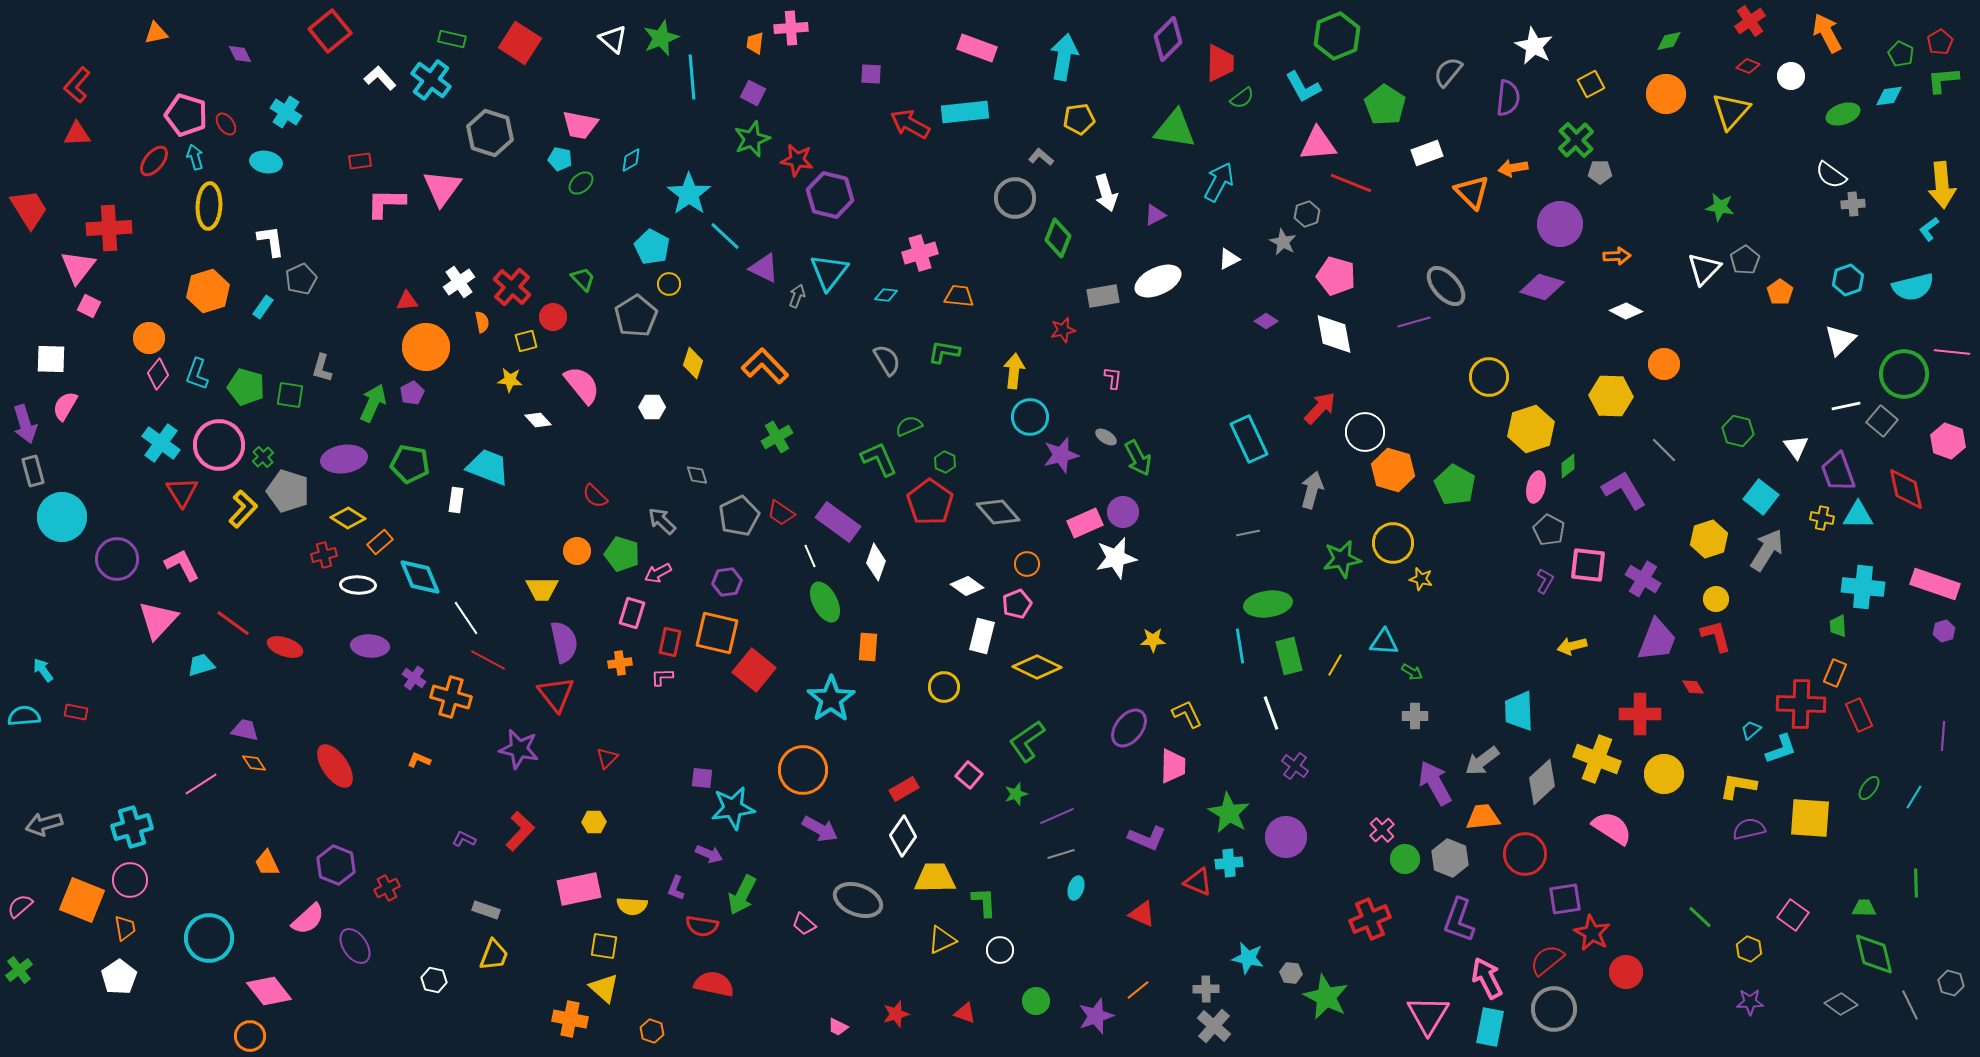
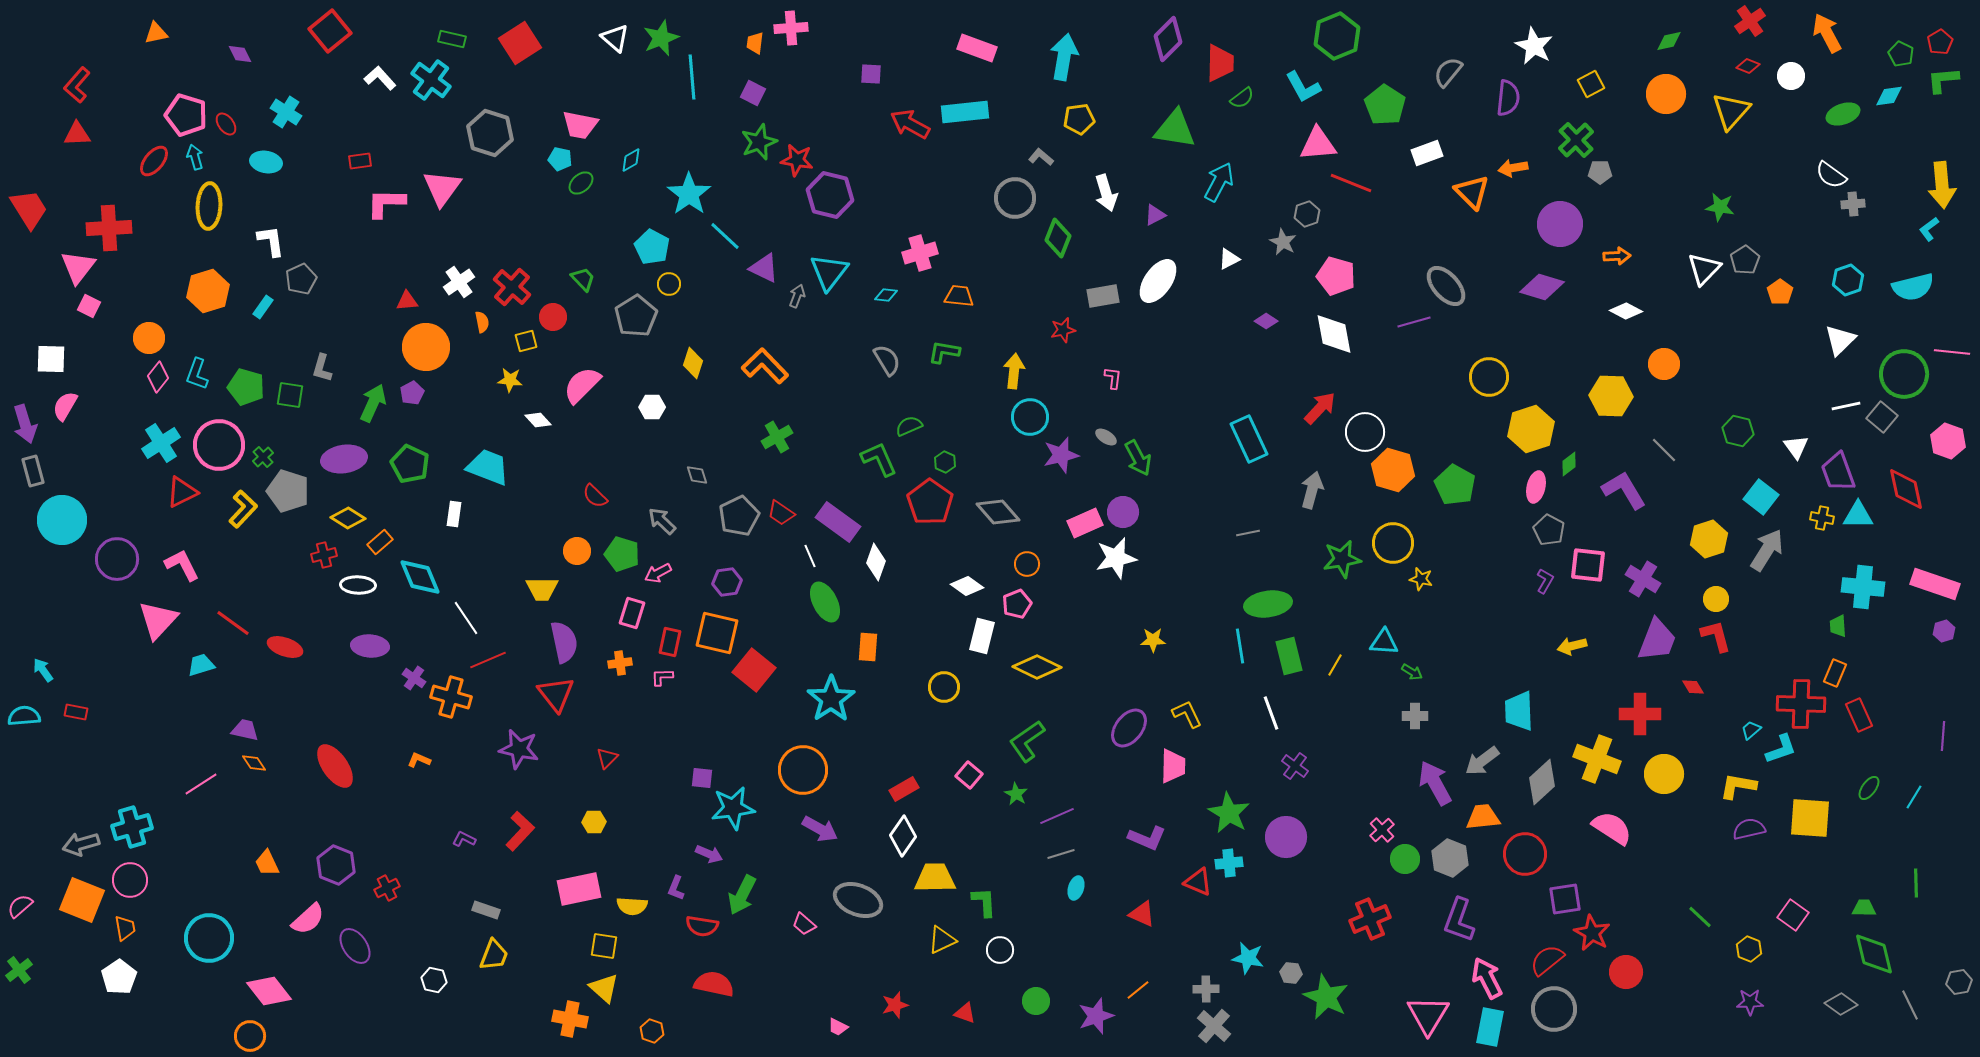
white triangle at (613, 39): moved 2 px right, 1 px up
red square at (520, 43): rotated 24 degrees clockwise
green star at (752, 139): moved 7 px right, 3 px down
white ellipse at (1158, 281): rotated 30 degrees counterclockwise
pink diamond at (158, 374): moved 3 px down
pink semicircle at (582, 385): rotated 96 degrees counterclockwise
gray square at (1882, 421): moved 4 px up
cyan cross at (161, 443): rotated 21 degrees clockwise
green pentagon at (410, 464): rotated 15 degrees clockwise
green diamond at (1568, 466): moved 1 px right, 2 px up
red triangle at (182, 492): rotated 36 degrees clockwise
white rectangle at (456, 500): moved 2 px left, 14 px down
cyan circle at (62, 517): moved 3 px down
red line at (488, 660): rotated 51 degrees counterclockwise
green star at (1016, 794): rotated 25 degrees counterclockwise
gray arrow at (44, 824): moved 37 px right, 20 px down
gray hexagon at (1951, 983): moved 8 px right, 1 px up; rotated 25 degrees counterclockwise
red star at (896, 1014): moved 1 px left, 9 px up
